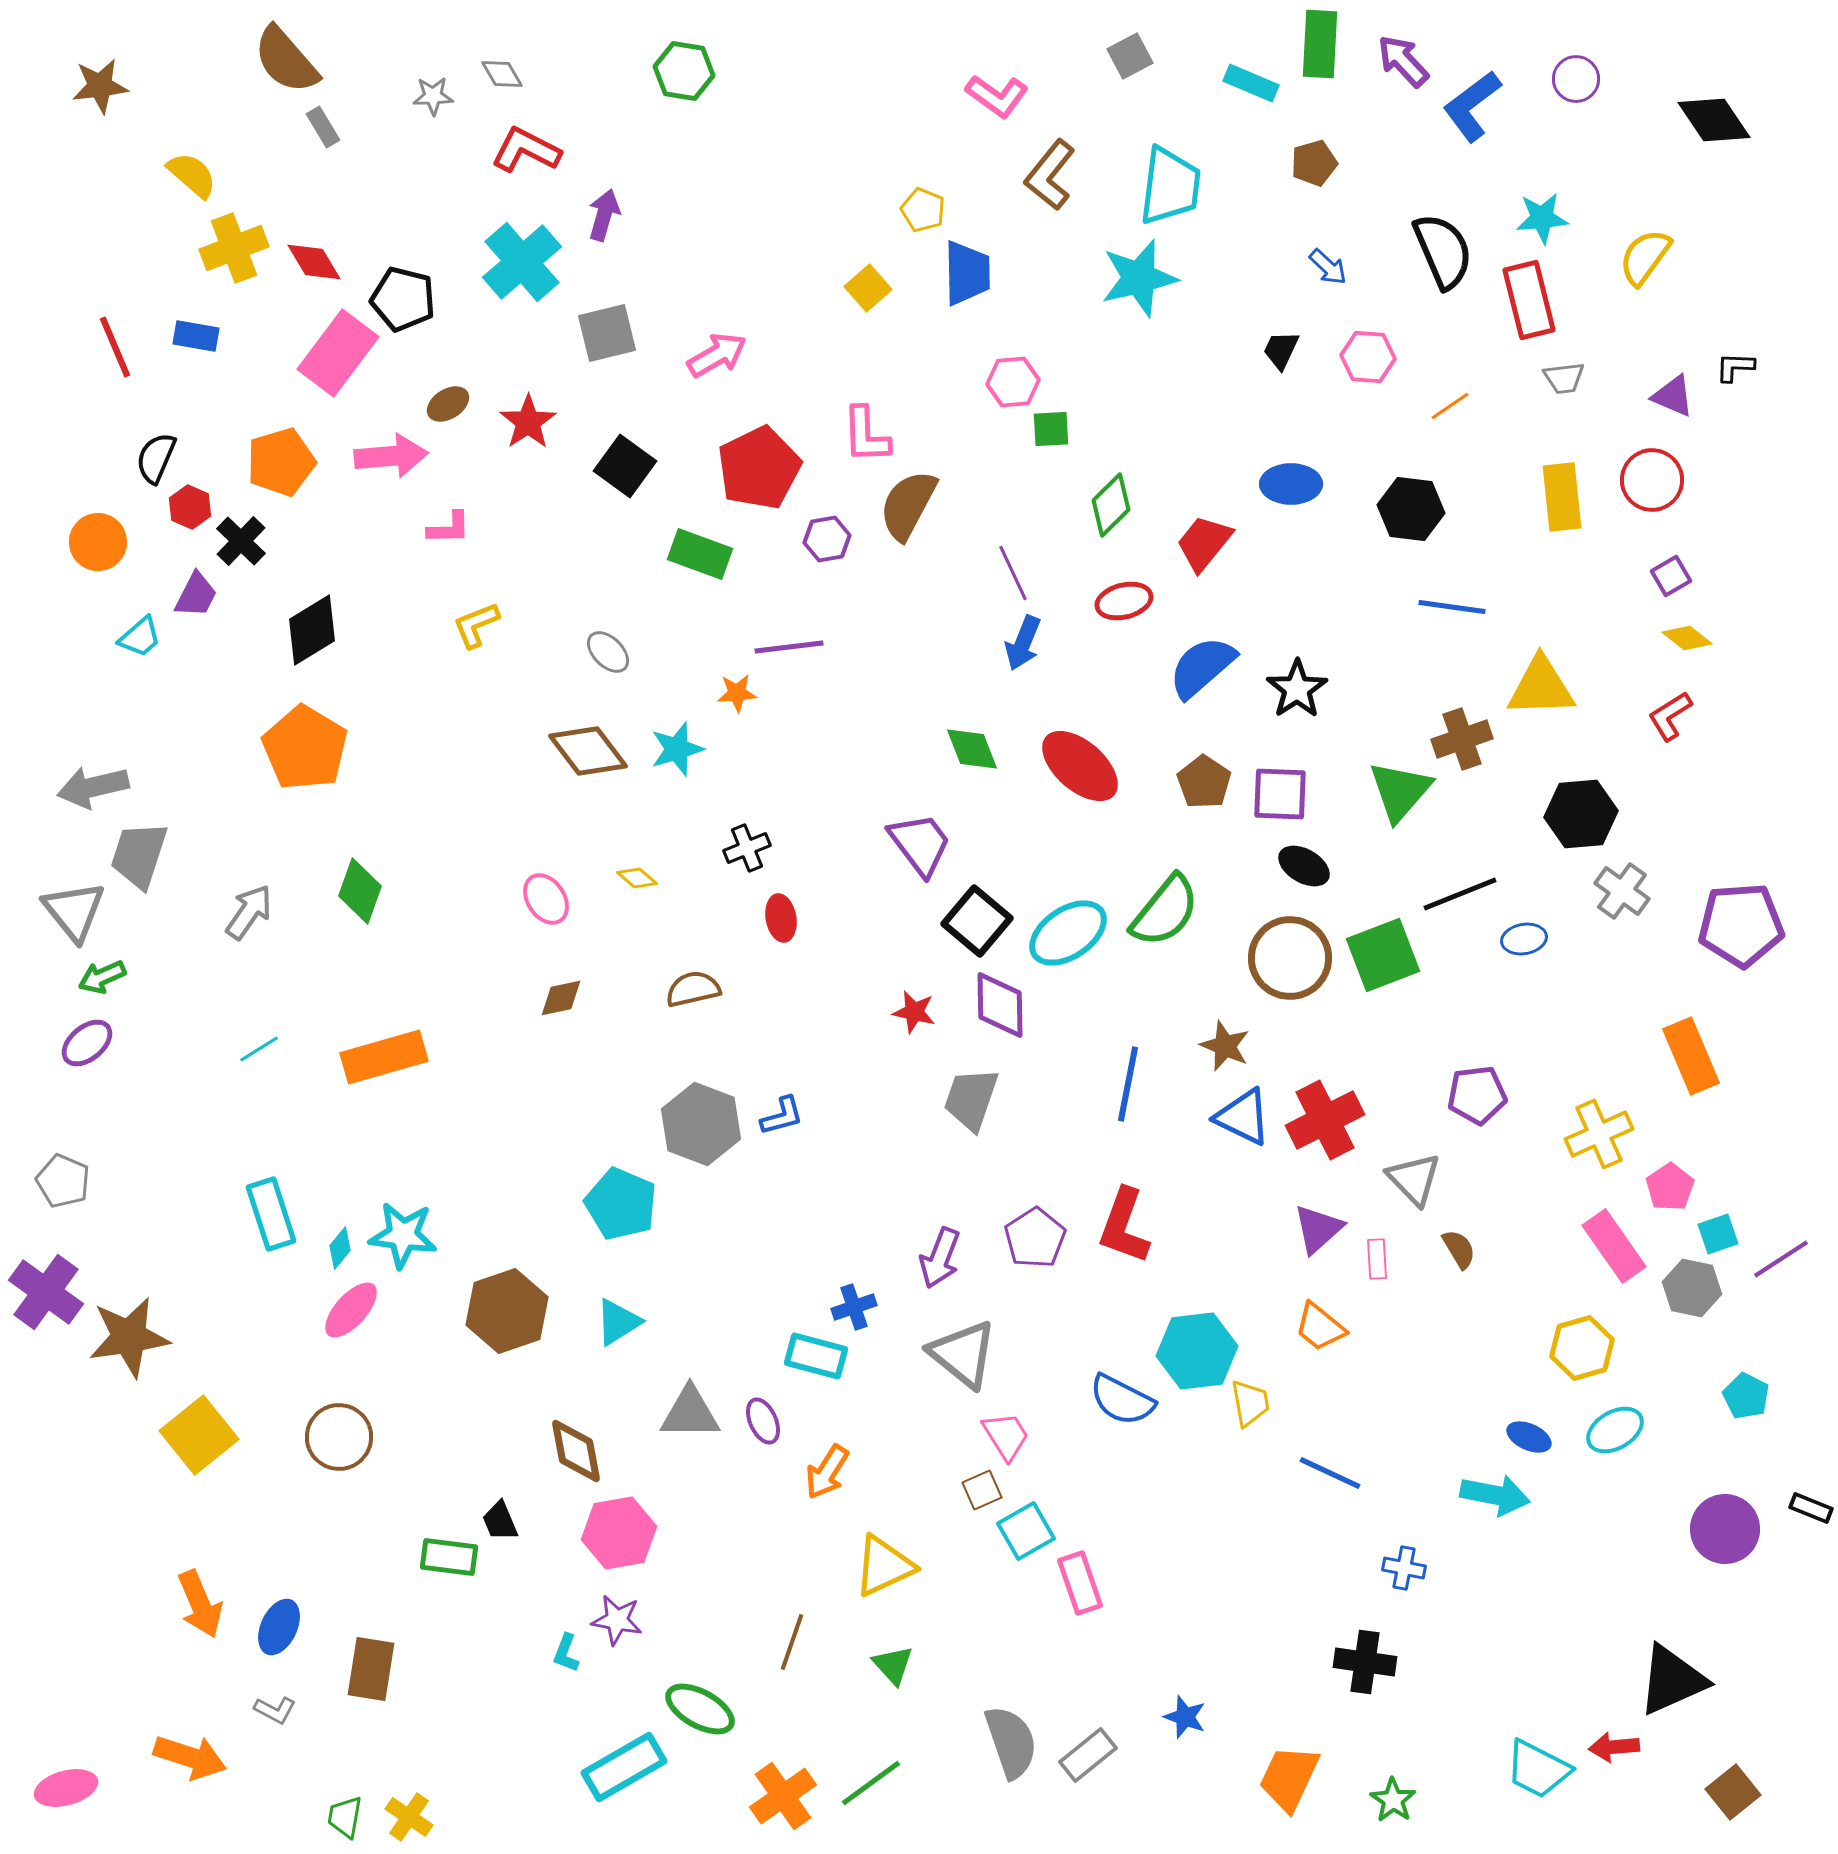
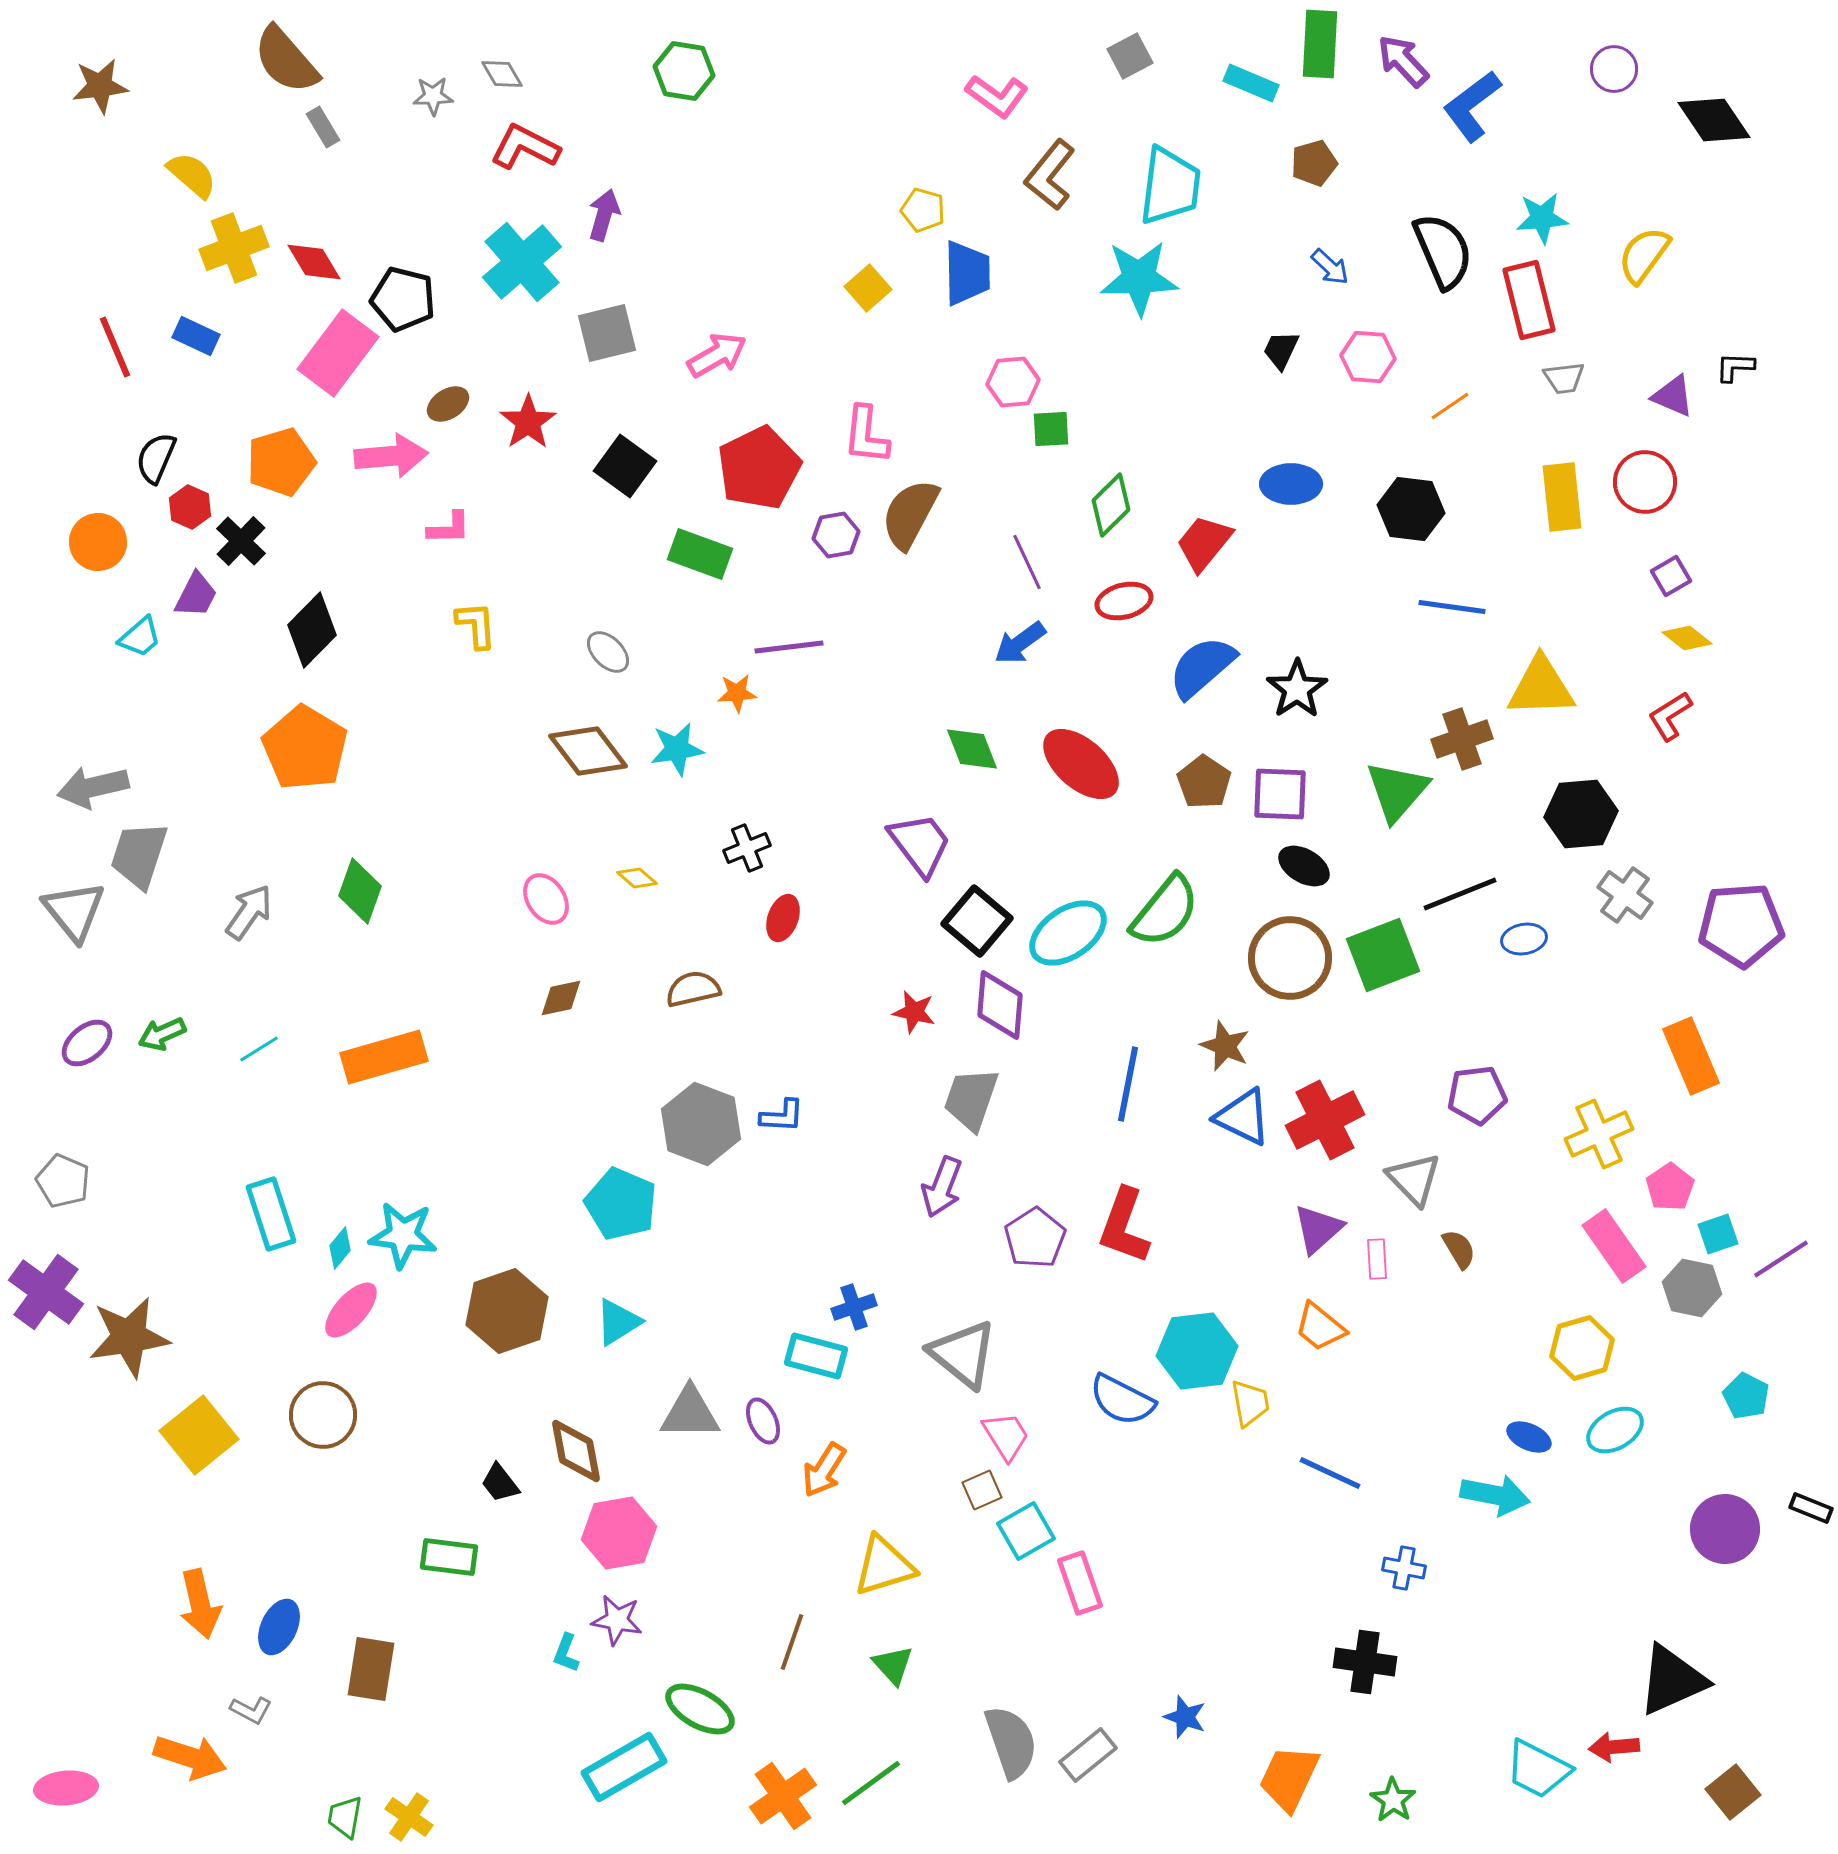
purple circle at (1576, 79): moved 38 px right, 10 px up
red L-shape at (526, 150): moved 1 px left, 3 px up
yellow pentagon at (923, 210): rotated 6 degrees counterclockwise
yellow semicircle at (1645, 257): moved 1 px left, 2 px up
blue arrow at (1328, 267): moved 2 px right
cyan star at (1139, 278): rotated 12 degrees clockwise
blue rectangle at (196, 336): rotated 15 degrees clockwise
pink L-shape at (866, 435): rotated 8 degrees clockwise
red circle at (1652, 480): moved 7 px left, 2 px down
brown semicircle at (908, 505): moved 2 px right, 9 px down
purple hexagon at (827, 539): moved 9 px right, 4 px up
purple line at (1013, 573): moved 14 px right, 11 px up
yellow L-shape at (476, 625): rotated 108 degrees clockwise
black diamond at (312, 630): rotated 14 degrees counterclockwise
blue arrow at (1023, 643): moved 3 px left; rotated 32 degrees clockwise
cyan star at (677, 749): rotated 8 degrees clockwise
red ellipse at (1080, 766): moved 1 px right, 2 px up
green triangle at (1400, 791): moved 3 px left
gray cross at (1622, 891): moved 3 px right, 4 px down
red ellipse at (781, 918): moved 2 px right; rotated 30 degrees clockwise
green arrow at (102, 977): moved 60 px right, 57 px down
purple diamond at (1000, 1005): rotated 6 degrees clockwise
blue L-shape at (782, 1116): rotated 18 degrees clockwise
purple arrow at (940, 1258): moved 2 px right, 71 px up
brown circle at (339, 1437): moved 16 px left, 22 px up
orange arrow at (827, 1472): moved 3 px left, 2 px up
black trapezoid at (500, 1521): moved 38 px up; rotated 15 degrees counterclockwise
yellow triangle at (884, 1566): rotated 8 degrees clockwise
orange arrow at (200, 1604): rotated 10 degrees clockwise
gray L-shape at (275, 1710): moved 24 px left
pink ellipse at (66, 1788): rotated 10 degrees clockwise
